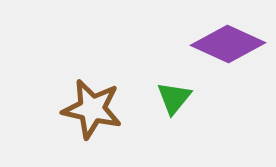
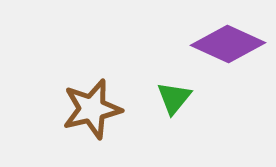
brown star: rotated 26 degrees counterclockwise
